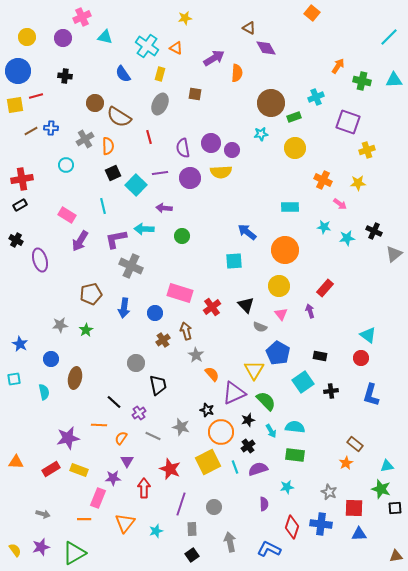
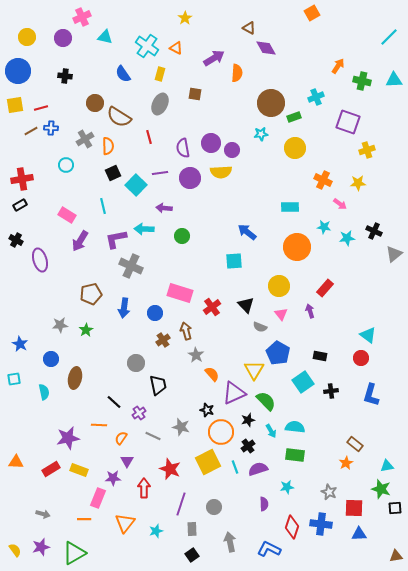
orange square at (312, 13): rotated 21 degrees clockwise
yellow star at (185, 18): rotated 24 degrees counterclockwise
red line at (36, 96): moved 5 px right, 12 px down
orange circle at (285, 250): moved 12 px right, 3 px up
